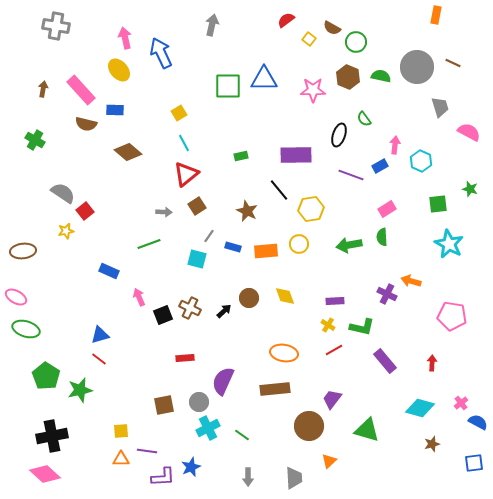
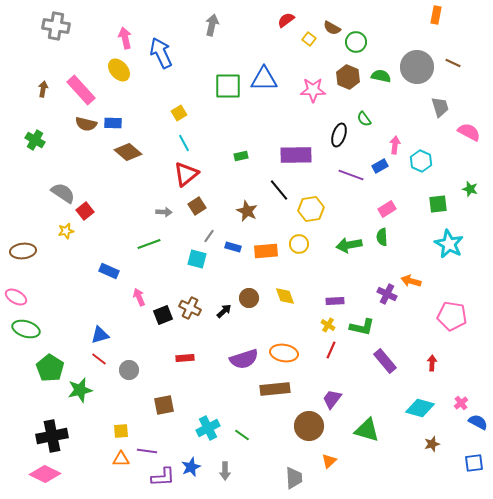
blue rectangle at (115, 110): moved 2 px left, 13 px down
red line at (334, 350): moved 3 px left; rotated 36 degrees counterclockwise
green pentagon at (46, 376): moved 4 px right, 8 px up
purple semicircle at (223, 381): moved 21 px right, 22 px up; rotated 132 degrees counterclockwise
gray circle at (199, 402): moved 70 px left, 32 px up
pink diamond at (45, 474): rotated 16 degrees counterclockwise
gray arrow at (248, 477): moved 23 px left, 6 px up
